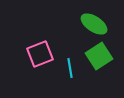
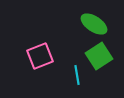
pink square: moved 2 px down
cyan line: moved 7 px right, 7 px down
